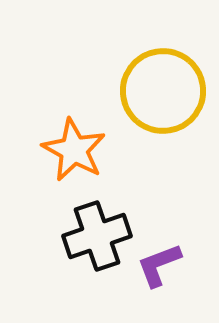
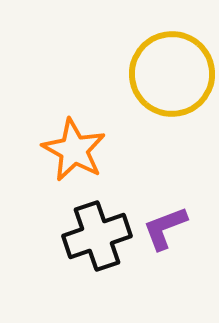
yellow circle: moved 9 px right, 17 px up
purple L-shape: moved 6 px right, 37 px up
